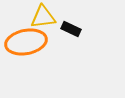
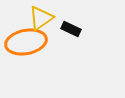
yellow triangle: moved 2 px left, 1 px down; rotated 28 degrees counterclockwise
